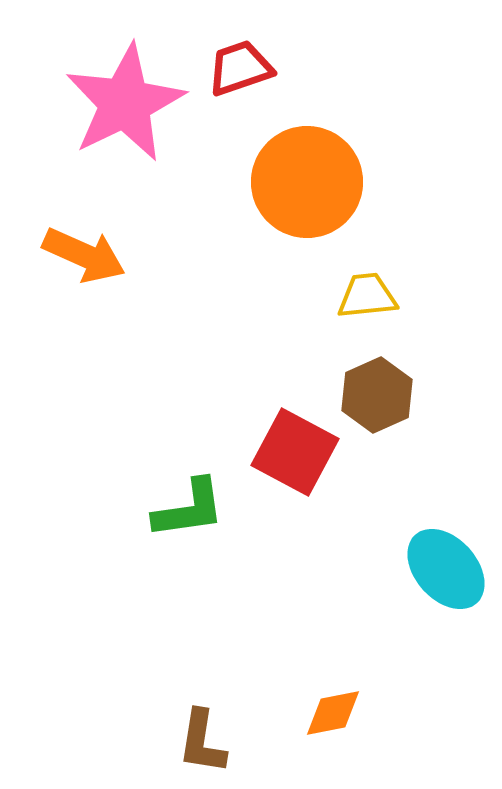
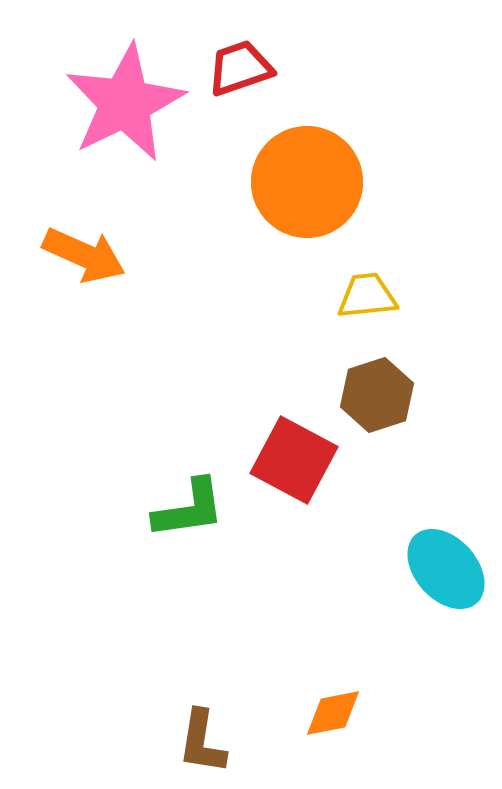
brown hexagon: rotated 6 degrees clockwise
red square: moved 1 px left, 8 px down
